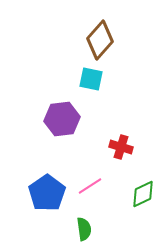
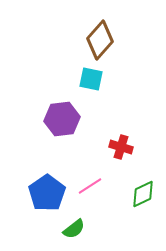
green semicircle: moved 10 px left; rotated 60 degrees clockwise
